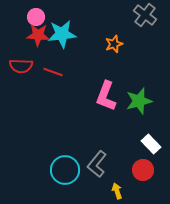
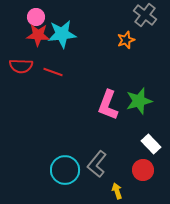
orange star: moved 12 px right, 4 px up
pink L-shape: moved 2 px right, 9 px down
